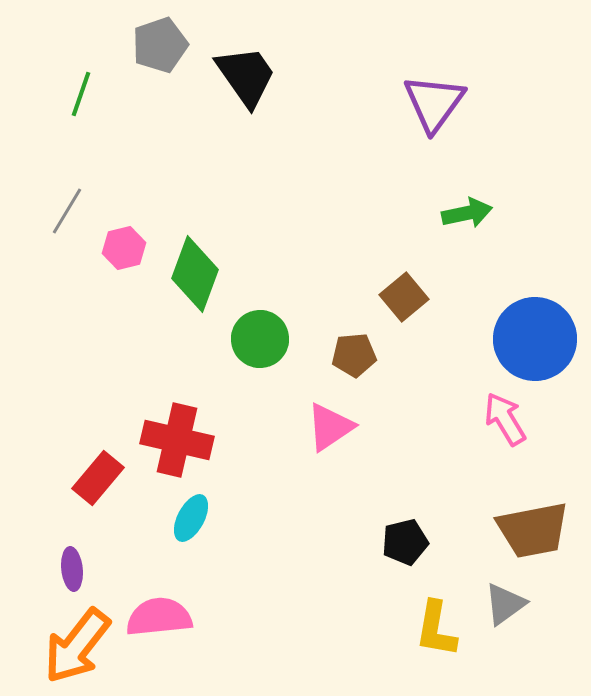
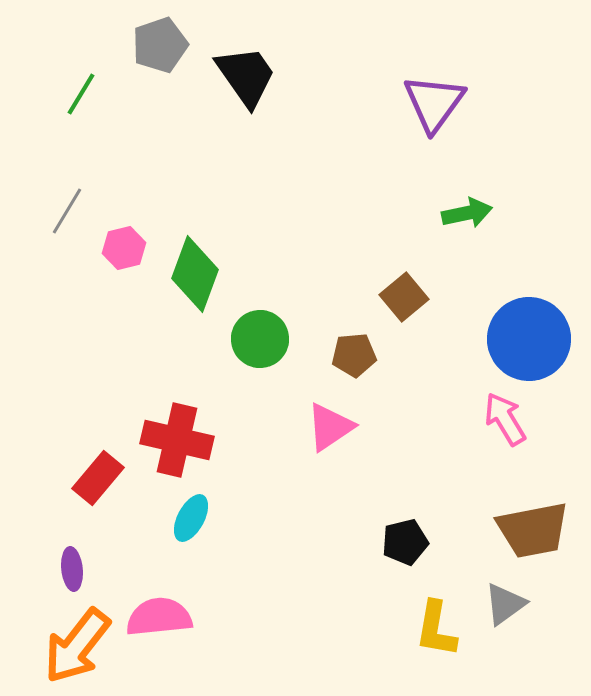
green line: rotated 12 degrees clockwise
blue circle: moved 6 px left
